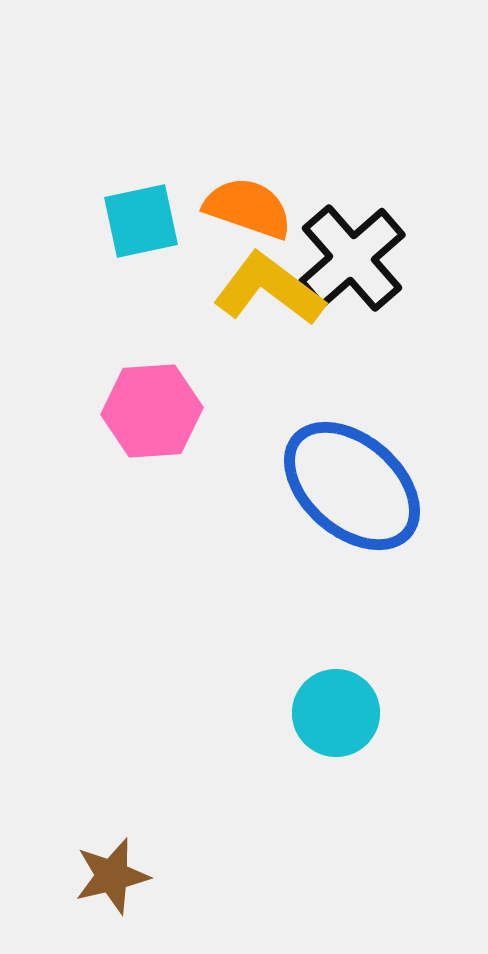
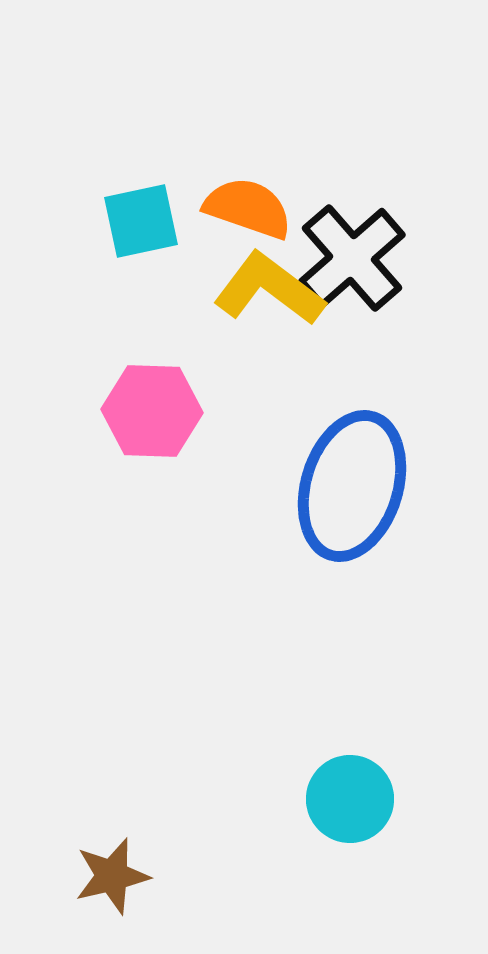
pink hexagon: rotated 6 degrees clockwise
blue ellipse: rotated 66 degrees clockwise
cyan circle: moved 14 px right, 86 px down
